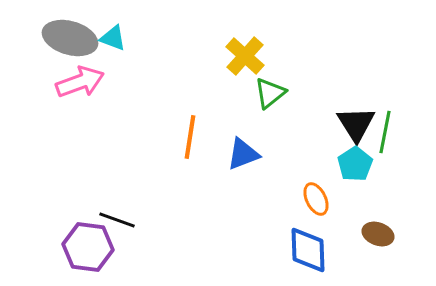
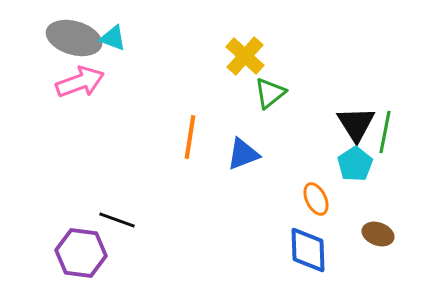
gray ellipse: moved 4 px right
purple hexagon: moved 7 px left, 6 px down
